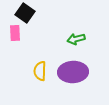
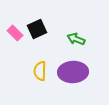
black square: moved 12 px right, 16 px down; rotated 30 degrees clockwise
pink rectangle: rotated 42 degrees counterclockwise
green arrow: rotated 36 degrees clockwise
